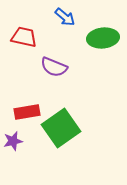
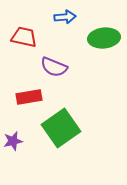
blue arrow: rotated 45 degrees counterclockwise
green ellipse: moved 1 px right
red rectangle: moved 2 px right, 15 px up
